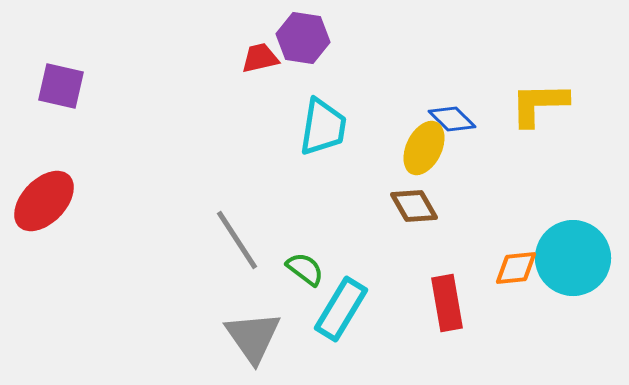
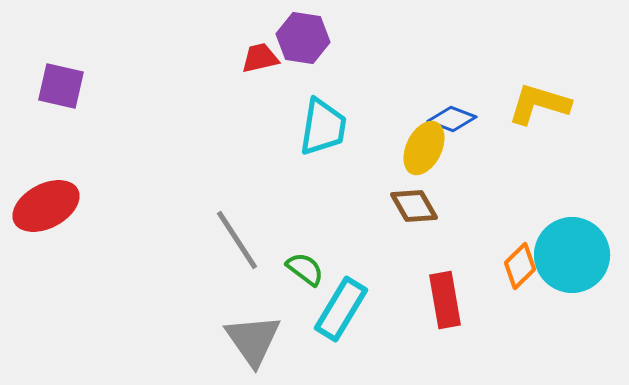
yellow L-shape: rotated 18 degrees clockwise
blue diamond: rotated 24 degrees counterclockwise
red ellipse: moved 2 px right, 5 px down; rotated 18 degrees clockwise
cyan circle: moved 1 px left, 3 px up
orange diamond: moved 4 px right, 2 px up; rotated 39 degrees counterclockwise
red rectangle: moved 2 px left, 3 px up
gray triangle: moved 3 px down
